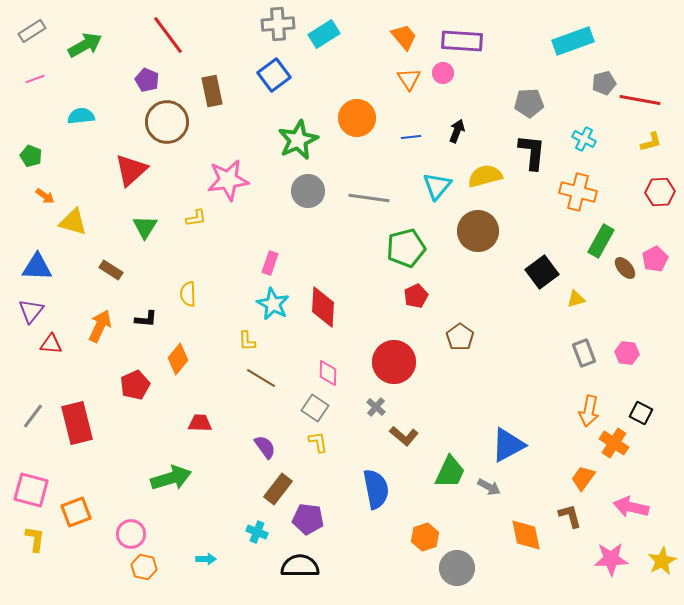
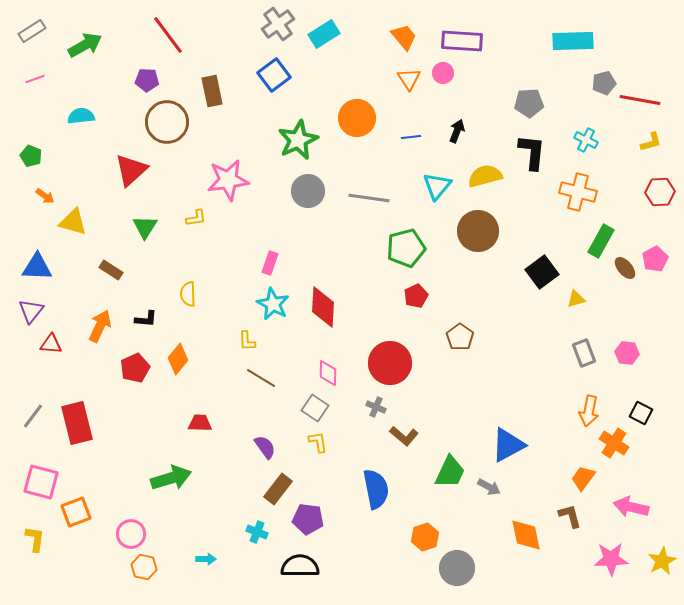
gray cross at (278, 24): rotated 32 degrees counterclockwise
cyan rectangle at (573, 41): rotated 18 degrees clockwise
purple pentagon at (147, 80): rotated 20 degrees counterclockwise
cyan cross at (584, 139): moved 2 px right, 1 px down
red circle at (394, 362): moved 4 px left, 1 px down
red pentagon at (135, 385): moved 17 px up
gray cross at (376, 407): rotated 18 degrees counterclockwise
pink square at (31, 490): moved 10 px right, 8 px up
